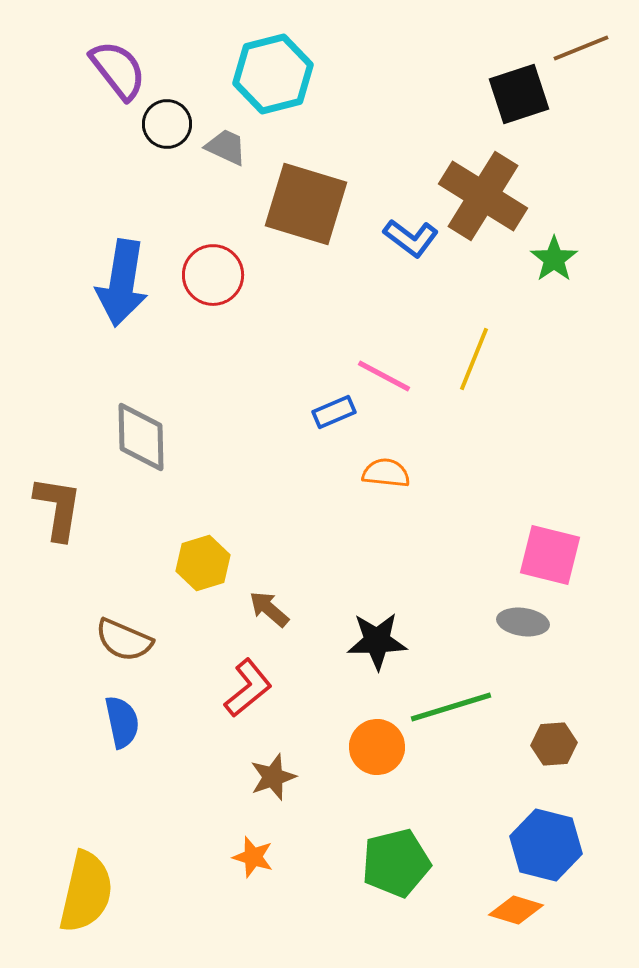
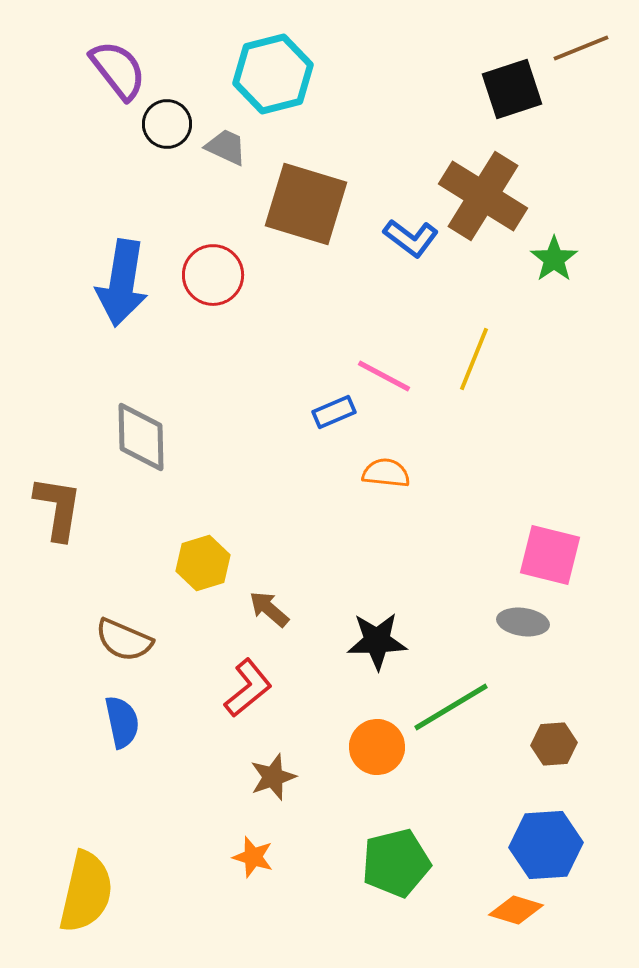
black square: moved 7 px left, 5 px up
green line: rotated 14 degrees counterclockwise
blue hexagon: rotated 18 degrees counterclockwise
